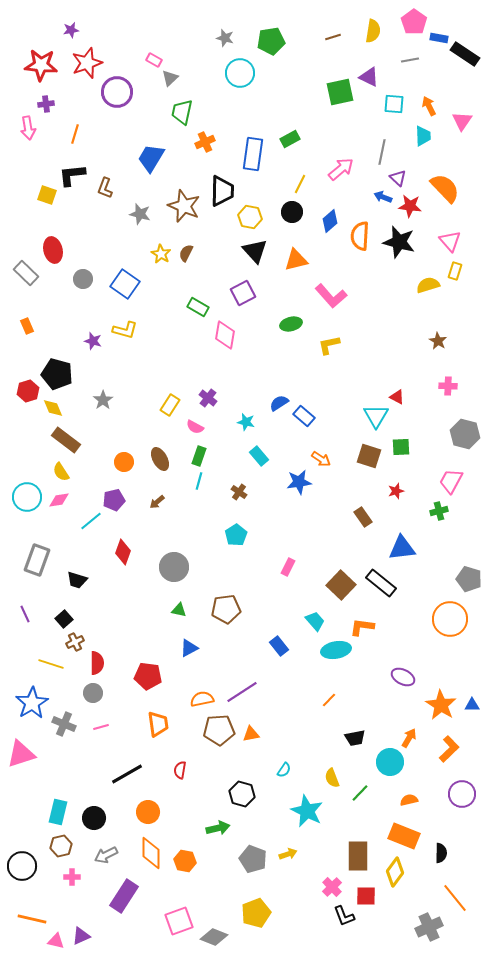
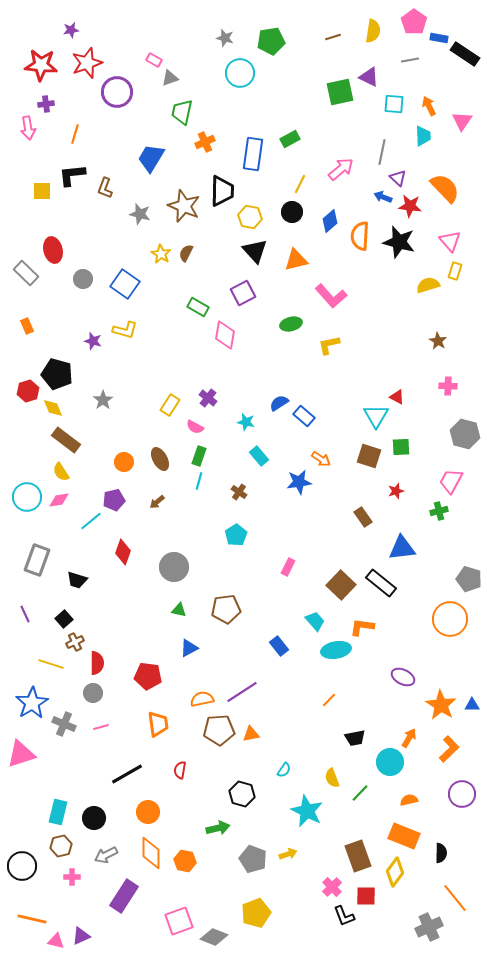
gray triangle at (170, 78): rotated 24 degrees clockwise
yellow square at (47, 195): moved 5 px left, 4 px up; rotated 18 degrees counterclockwise
brown rectangle at (358, 856): rotated 20 degrees counterclockwise
